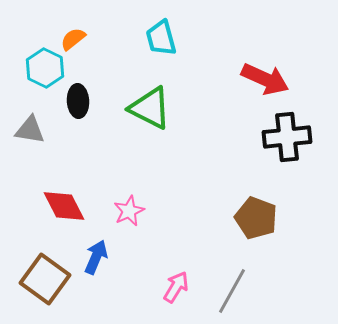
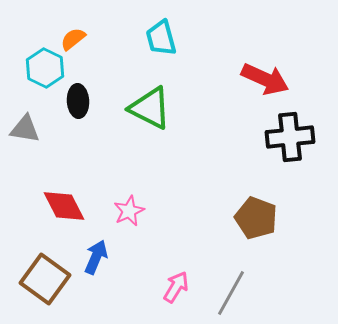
gray triangle: moved 5 px left, 1 px up
black cross: moved 3 px right
gray line: moved 1 px left, 2 px down
